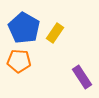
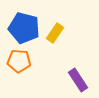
blue pentagon: rotated 16 degrees counterclockwise
purple rectangle: moved 4 px left, 3 px down
